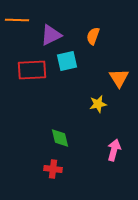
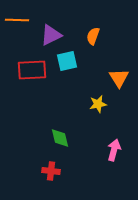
red cross: moved 2 px left, 2 px down
